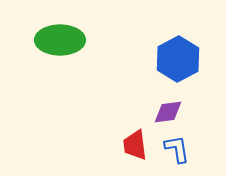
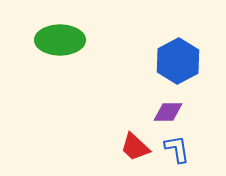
blue hexagon: moved 2 px down
purple diamond: rotated 8 degrees clockwise
red trapezoid: moved 2 px down; rotated 40 degrees counterclockwise
